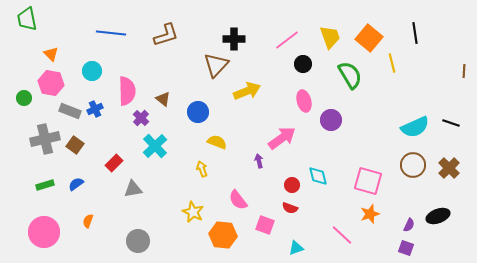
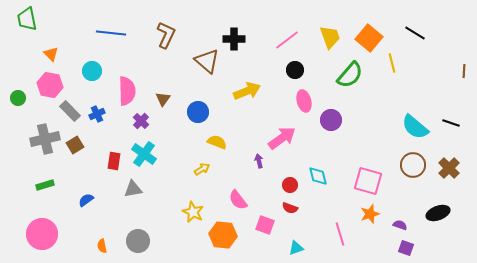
black line at (415, 33): rotated 50 degrees counterclockwise
brown L-shape at (166, 35): rotated 48 degrees counterclockwise
black circle at (303, 64): moved 8 px left, 6 px down
brown triangle at (216, 65): moved 9 px left, 4 px up; rotated 32 degrees counterclockwise
green semicircle at (350, 75): rotated 72 degrees clockwise
pink hexagon at (51, 83): moved 1 px left, 2 px down
green circle at (24, 98): moved 6 px left
brown triangle at (163, 99): rotated 28 degrees clockwise
blue cross at (95, 109): moved 2 px right, 5 px down
gray rectangle at (70, 111): rotated 25 degrees clockwise
purple cross at (141, 118): moved 3 px down
cyan semicircle at (415, 127): rotated 64 degrees clockwise
brown square at (75, 145): rotated 24 degrees clockwise
cyan cross at (155, 146): moved 11 px left, 8 px down; rotated 10 degrees counterclockwise
red rectangle at (114, 163): moved 2 px up; rotated 36 degrees counterclockwise
yellow arrow at (202, 169): rotated 77 degrees clockwise
blue semicircle at (76, 184): moved 10 px right, 16 px down
red circle at (292, 185): moved 2 px left
black ellipse at (438, 216): moved 3 px up
orange semicircle at (88, 221): moved 14 px right, 25 px down; rotated 32 degrees counterclockwise
purple semicircle at (409, 225): moved 9 px left; rotated 96 degrees counterclockwise
pink circle at (44, 232): moved 2 px left, 2 px down
pink line at (342, 235): moved 2 px left, 1 px up; rotated 30 degrees clockwise
